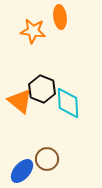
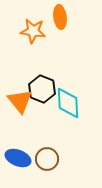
orange triangle: rotated 12 degrees clockwise
blue ellipse: moved 4 px left, 13 px up; rotated 70 degrees clockwise
